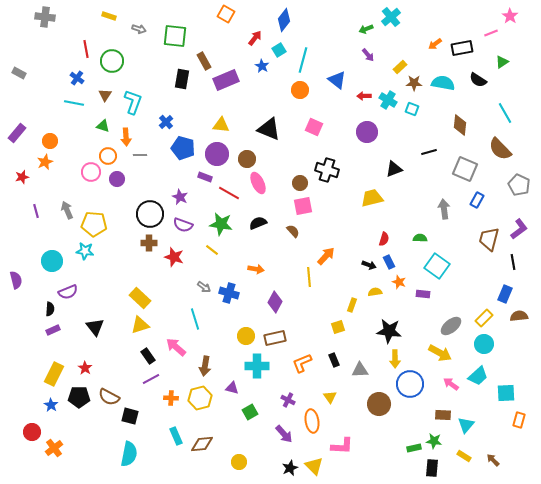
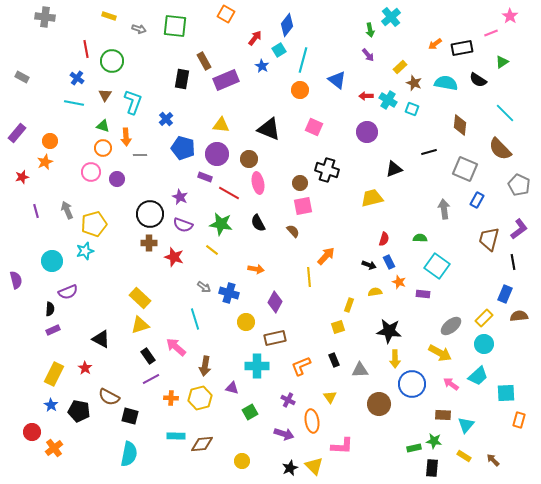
blue diamond at (284, 20): moved 3 px right, 5 px down
green arrow at (366, 29): moved 4 px right, 1 px down; rotated 80 degrees counterclockwise
green square at (175, 36): moved 10 px up
gray rectangle at (19, 73): moved 3 px right, 4 px down
brown star at (414, 83): rotated 21 degrees clockwise
cyan semicircle at (443, 83): moved 3 px right
red arrow at (364, 96): moved 2 px right
cyan line at (505, 113): rotated 15 degrees counterclockwise
blue cross at (166, 122): moved 3 px up
orange circle at (108, 156): moved 5 px left, 8 px up
brown circle at (247, 159): moved 2 px right
pink ellipse at (258, 183): rotated 15 degrees clockwise
black semicircle at (258, 223): rotated 96 degrees counterclockwise
yellow pentagon at (94, 224): rotated 20 degrees counterclockwise
cyan star at (85, 251): rotated 24 degrees counterclockwise
yellow rectangle at (352, 305): moved 3 px left
black triangle at (95, 327): moved 6 px right, 12 px down; rotated 24 degrees counterclockwise
yellow circle at (246, 336): moved 14 px up
orange L-shape at (302, 363): moved 1 px left, 3 px down
blue circle at (410, 384): moved 2 px right
black pentagon at (79, 397): moved 14 px down; rotated 10 degrees clockwise
purple arrow at (284, 434): rotated 30 degrees counterclockwise
cyan rectangle at (176, 436): rotated 66 degrees counterclockwise
yellow circle at (239, 462): moved 3 px right, 1 px up
